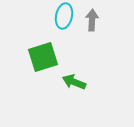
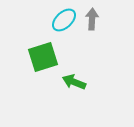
cyan ellipse: moved 4 px down; rotated 35 degrees clockwise
gray arrow: moved 1 px up
